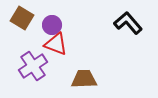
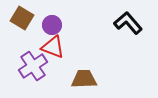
red triangle: moved 3 px left, 3 px down
